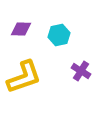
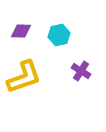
purple diamond: moved 2 px down
